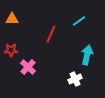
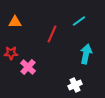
orange triangle: moved 3 px right, 3 px down
red line: moved 1 px right
red star: moved 3 px down
cyan arrow: moved 1 px left, 1 px up
white cross: moved 6 px down
